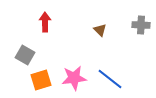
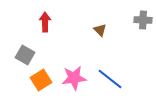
gray cross: moved 2 px right, 5 px up
orange square: rotated 15 degrees counterclockwise
